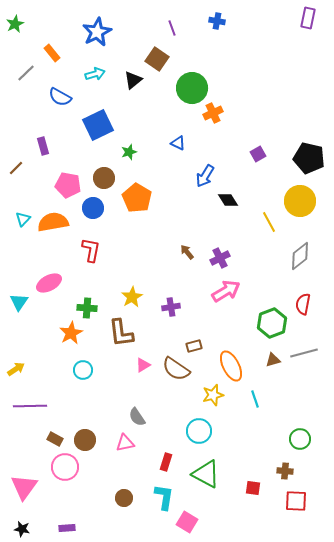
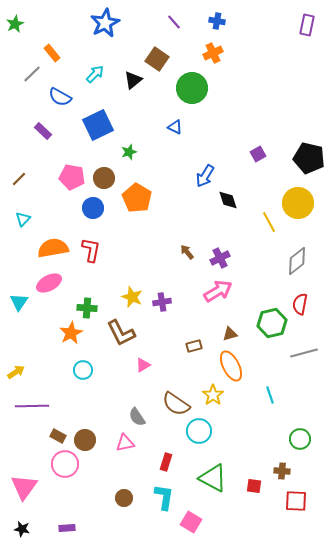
purple rectangle at (308, 18): moved 1 px left, 7 px down
purple line at (172, 28): moved 2 px right, 6 px up; rotated 21 degrees counterclockwise
blue star at (97, 32): moved 8 px right, 9 px up
gray line at (26, 73): moved 6 px right, 1 px down
cyan arrow at (95, 74): rotated 30 degrees counterclockwise
orange cross at (213, 113): moved 60 px up
blue triangle at (178, 143): moved 3 px left, 16 px up
purple rectangle at (43, 146): moved 15 px up; rotated 30 degrees counterclockwise
brown line at (16, 168): moved 3 px right, 11 px down
pink pentagon at (68, 185): moved 4 px right, 8 px up
black diamond at (228, 200): rotated 15 degrees clockwise
yellow circle at (300, 201): moved 2 px left, 2 px down
orange semicircle at (53, 222): moved 26 px down
gray diamond at (300, 256): moved 3 px left, 5 px down
pink arrow at (226, 291): moved 8 px left
yellow star at (132, 297): rotated 20 degrees counterclockwise
red semicircle at (303, 304): moved 3 px left
purple cross at (171, 307): moved 9 px left, 5 px up
green hexagon at (272, 323): rotated 8 degrees clockwise
brown L-shape at (121, 333): rotated 20 degrees counterclockwise
brown triangle at (273, 360): moved 43 px left, 26 px up
yellow arrow at (16, 369): moved 3 px down
brown semicircle at (176, 369): moved 35 px down
yellow star at (213, 395): rotated 20 degrees counterclockwise
cyan line at (255, 399): moved 15 px right, 4 px up
purple line at (30, 406): moved 2 px right
brown rectangle at (55, 439): moved 3 px right, 3 px up
pink circle at (65, 467): moved 3 px up
brown cross at (285, 471): moved 3 px left
green triangle at (206, 474): moved 7 px right, 4 px down
red square at (253, 488): moved 1 px right, 2 px up
pink square at (187, 522): moved 4 px right
